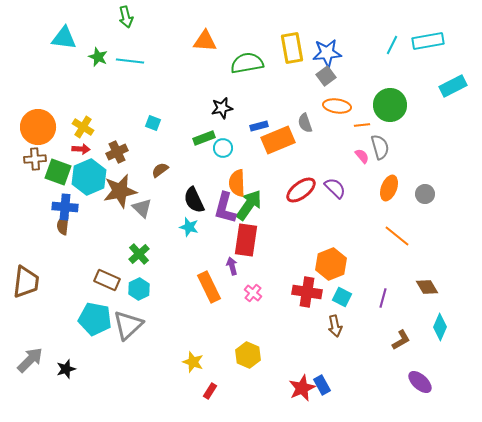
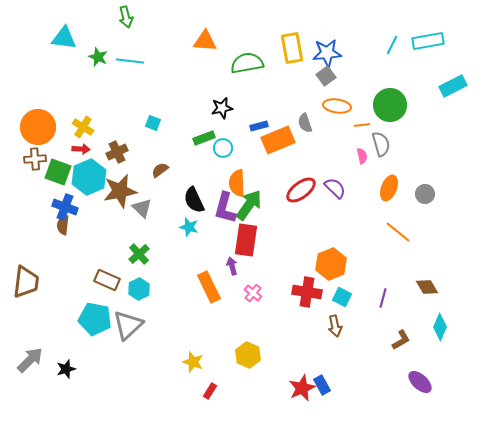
gray semicircle at (380, 147): moved 1 px right, 3 px up
pink semicircle at (362, 156): rotated 28 degrees clockwise
blue cross at (65, 207): rotated 15 degrees clockwise
orange line at (397, 236): moved 1 px right, 4 px up
